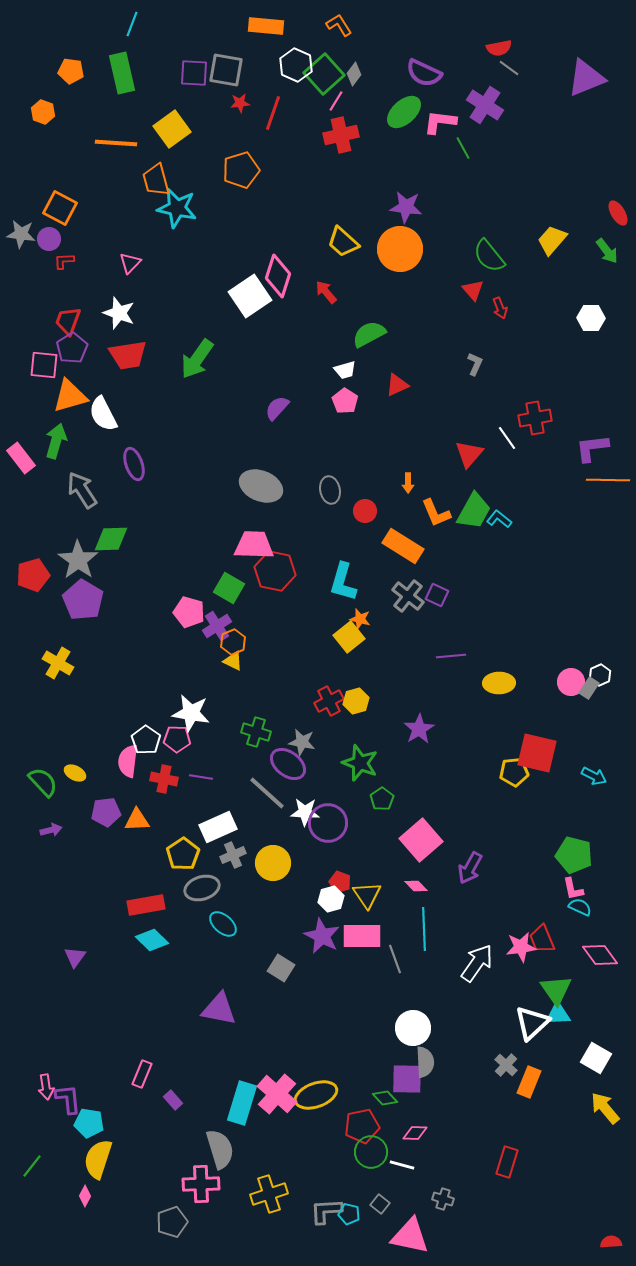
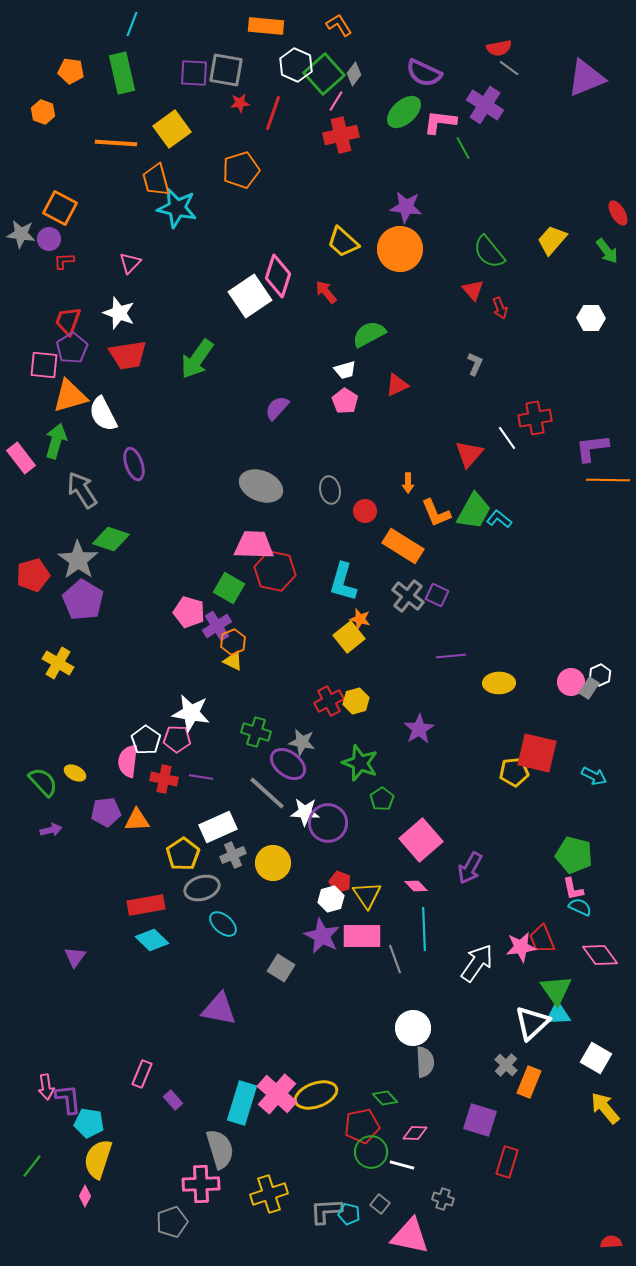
green semicircle at (489, 256): moved 4 px up
green diamond at (111, 539): rotated 21 degrees clockwise
purple square at (407, 1079): moved 73 px right, 41 px down; rotated 16 degrees clockwise
